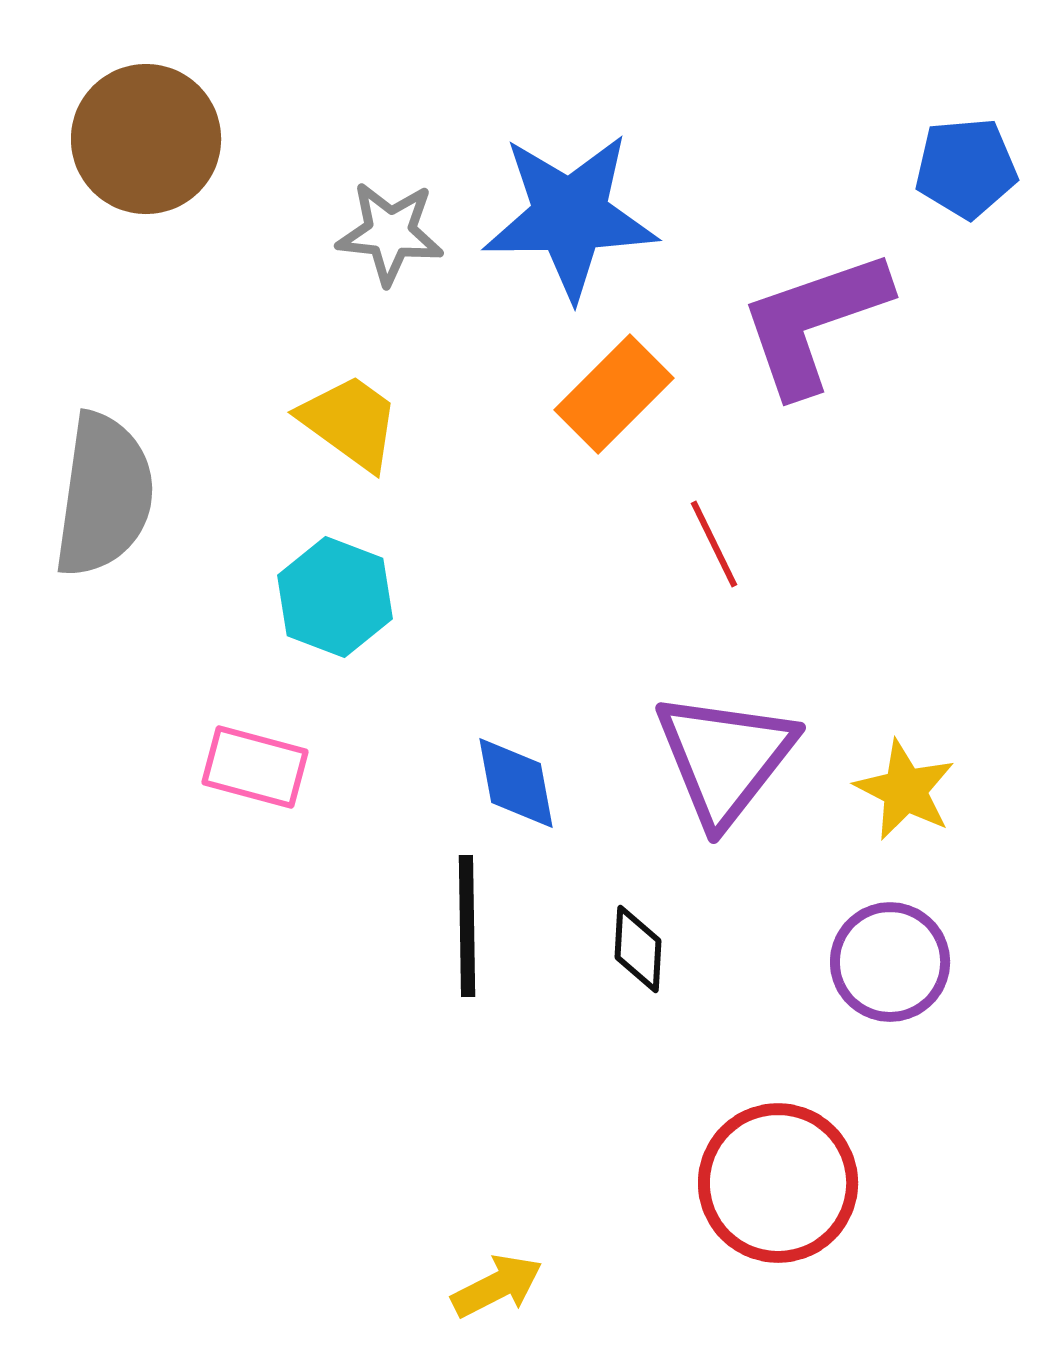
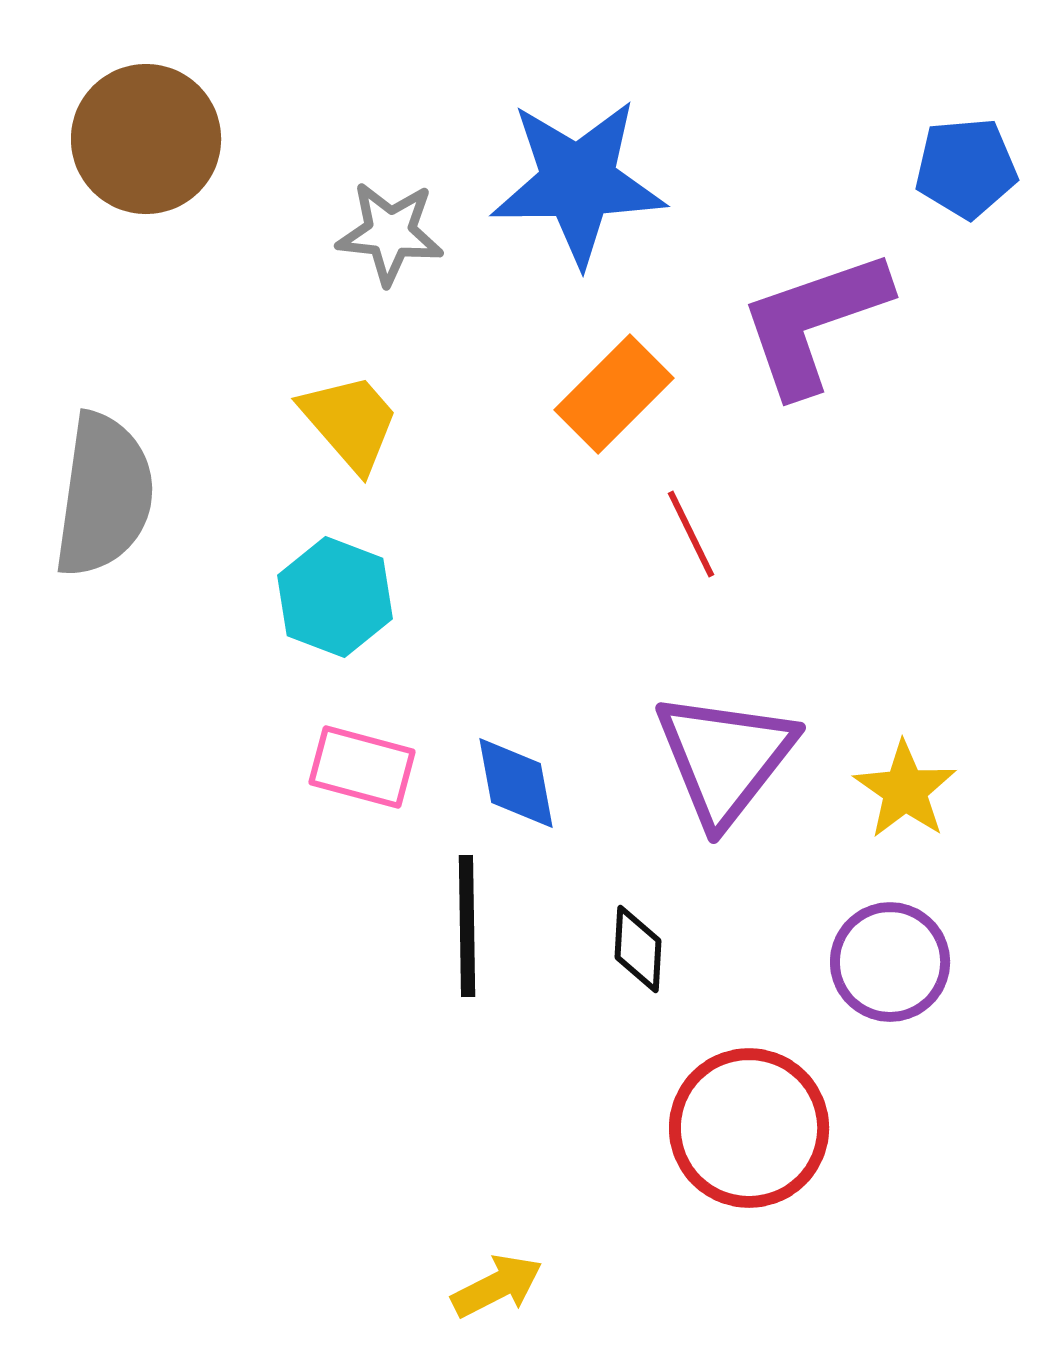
blue star: moved 8 px right, 34 px up
yellow trapezoid: rotated 13 degrees clockwise
red line: moved 23 px left, 10 px up
pink rectangle: moved 107 px right
yellow star: rotated 8 degrees clockwise
red circle: moved 29 px left, 55 px up
